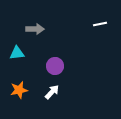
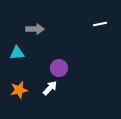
purple circle: moved 4 px right, 2 px down
white arrow: moved 2 px left, 4 px up
